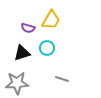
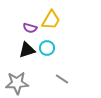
purple semicircle: moved 2 px right
black triangle: moved 5 px right, 3 px up
gray line: rotated 16 degrees clockwise
